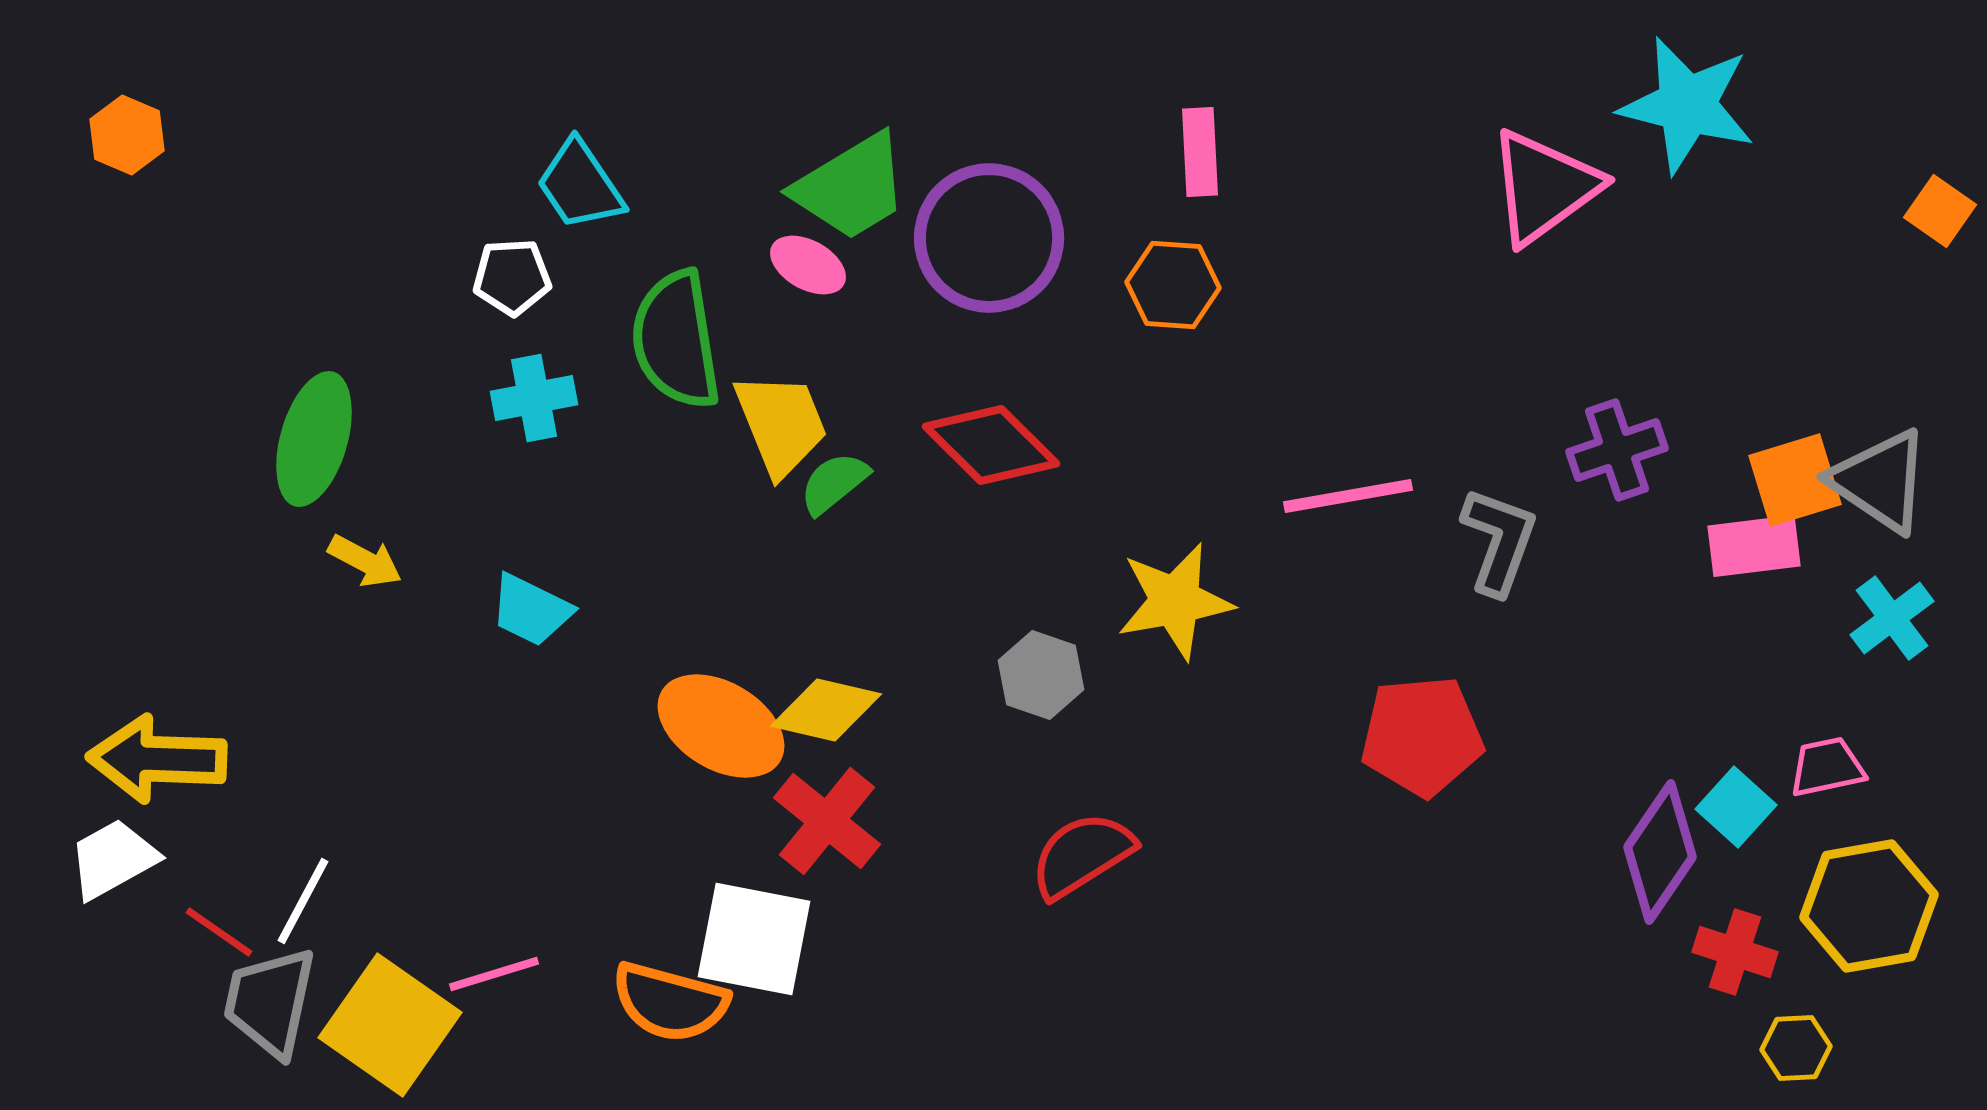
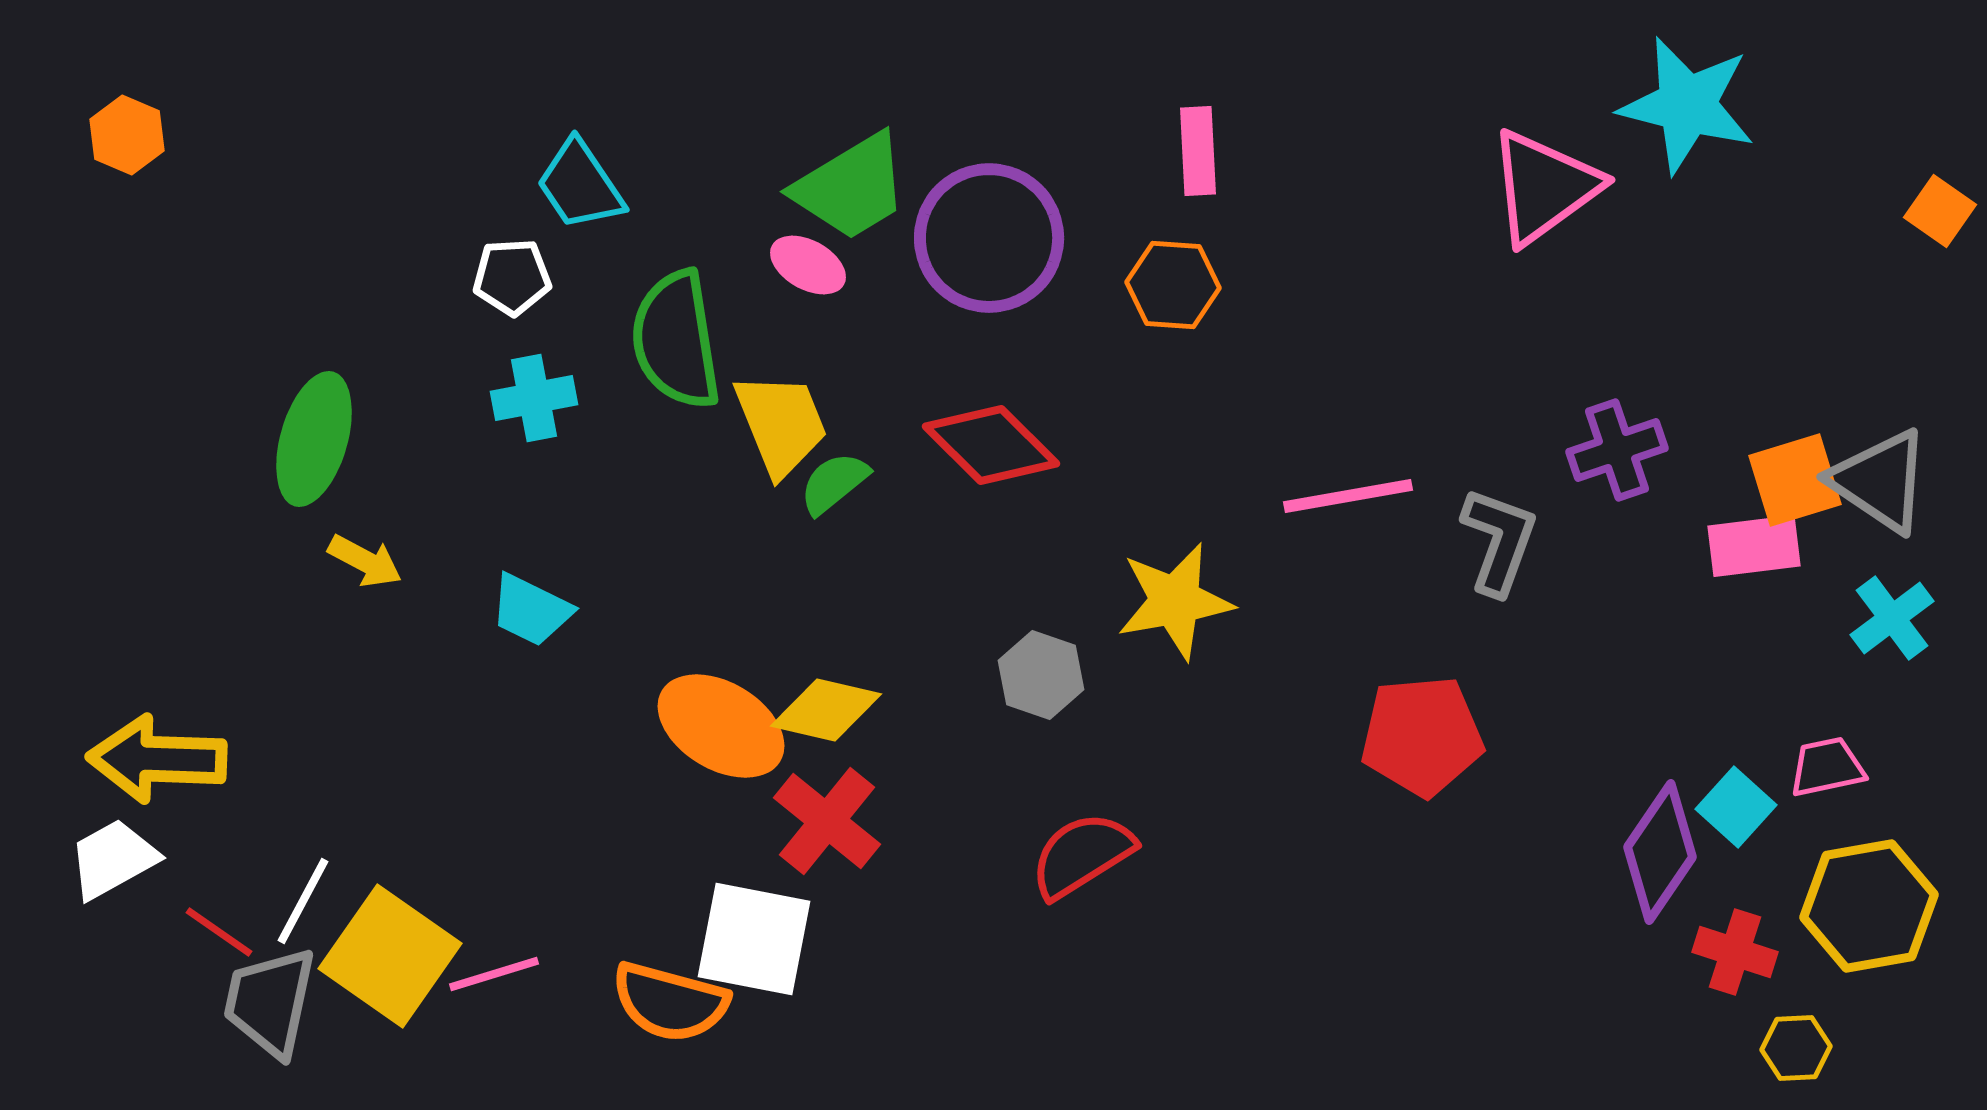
pink rectangle at (1200, 152): moved 2 px left, 1 px up
yellow square at (390, 1025): moved 69 px up
